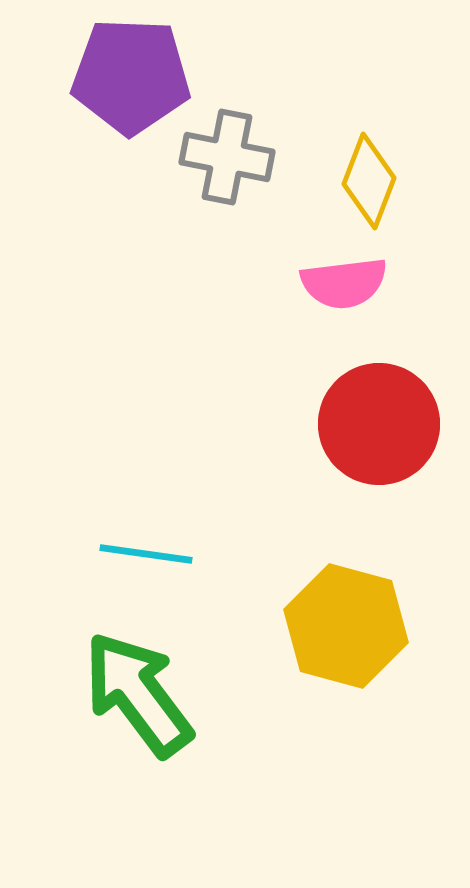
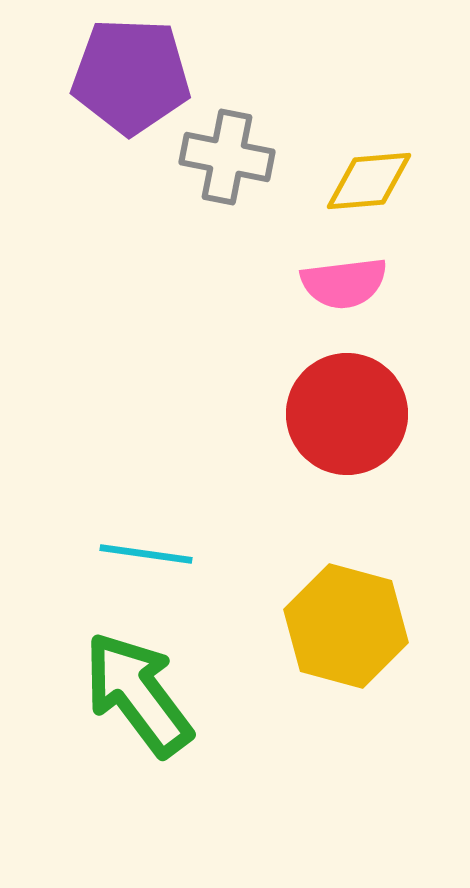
yellow diamond: rotated 64 degrees clockwise
red circle: moved 32 px left, 10 px up
